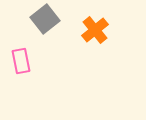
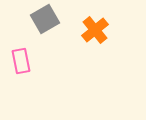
gray square: rotated 8 degrees clockwise
